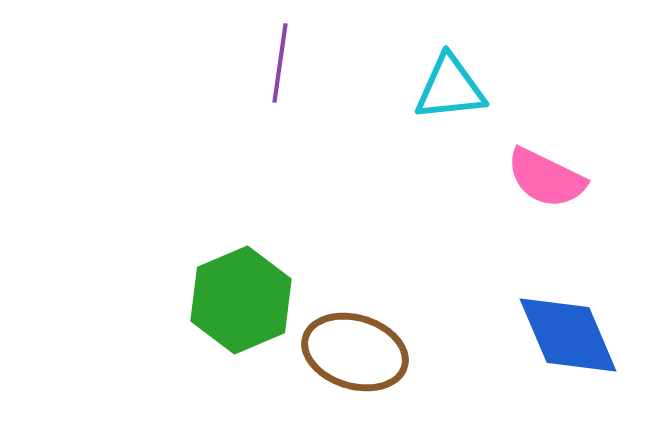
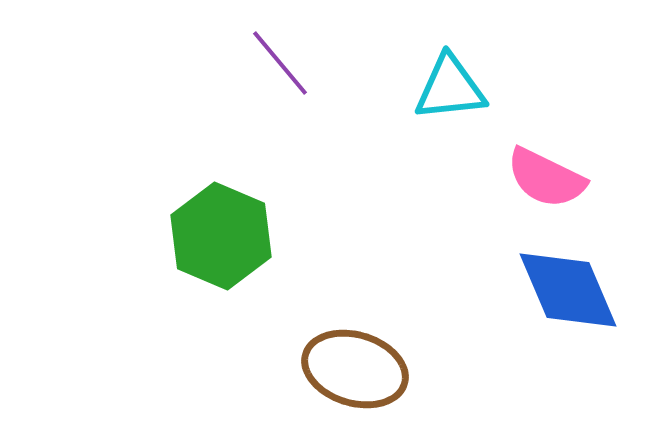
purple line: rotated 48 degrees counterclockwise
green hexagon: moved 20 px left, 64 px up; rotated 14 degrees counterclockwise
blue diamond: moved 45 px up
brown ellipse: moved 17 px down
